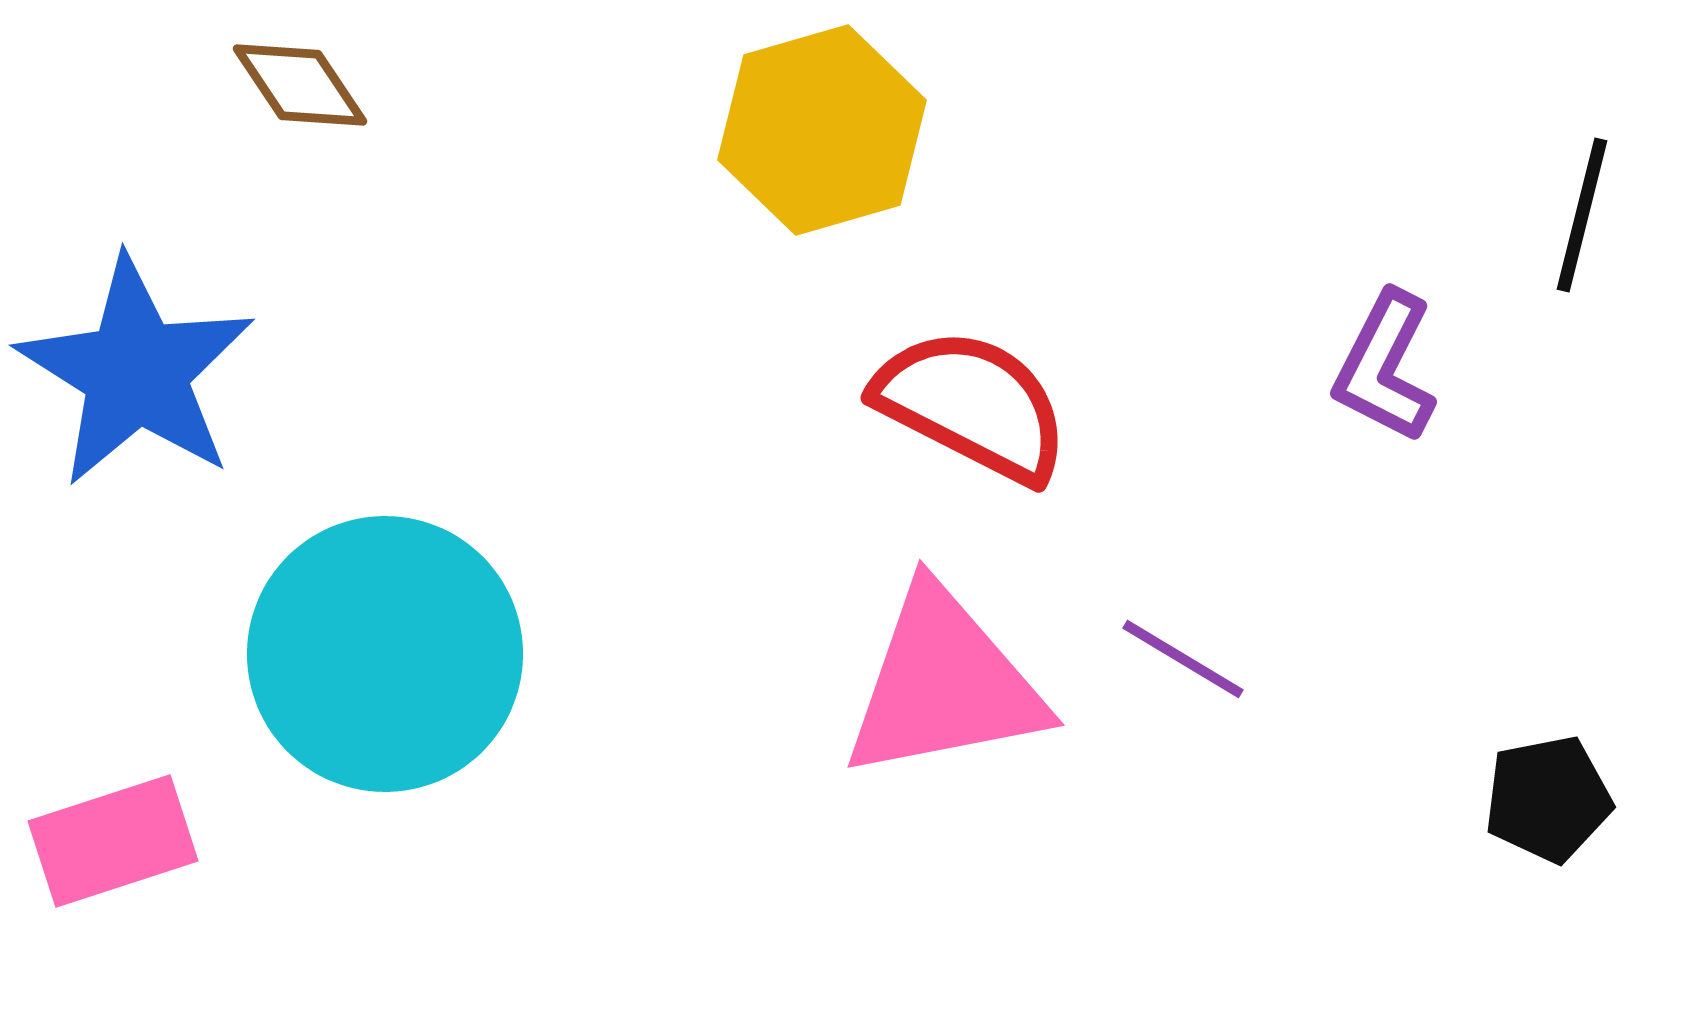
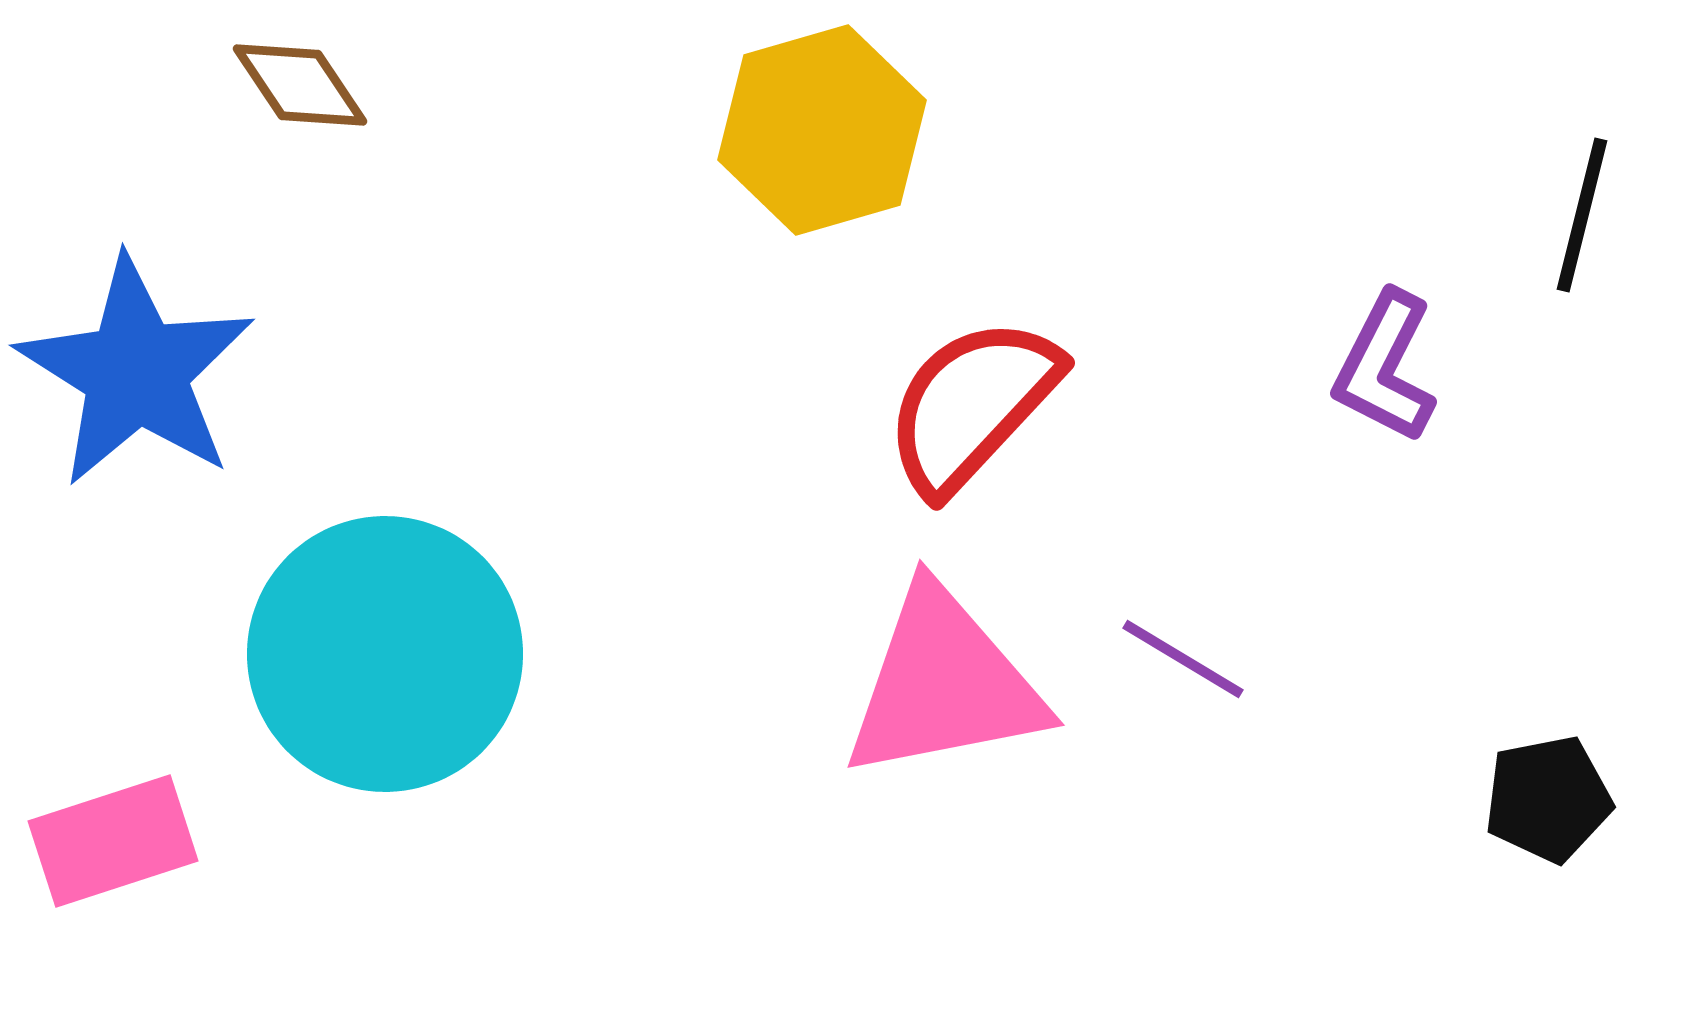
red semicircle: rotated 74 degrees counterclockwise
